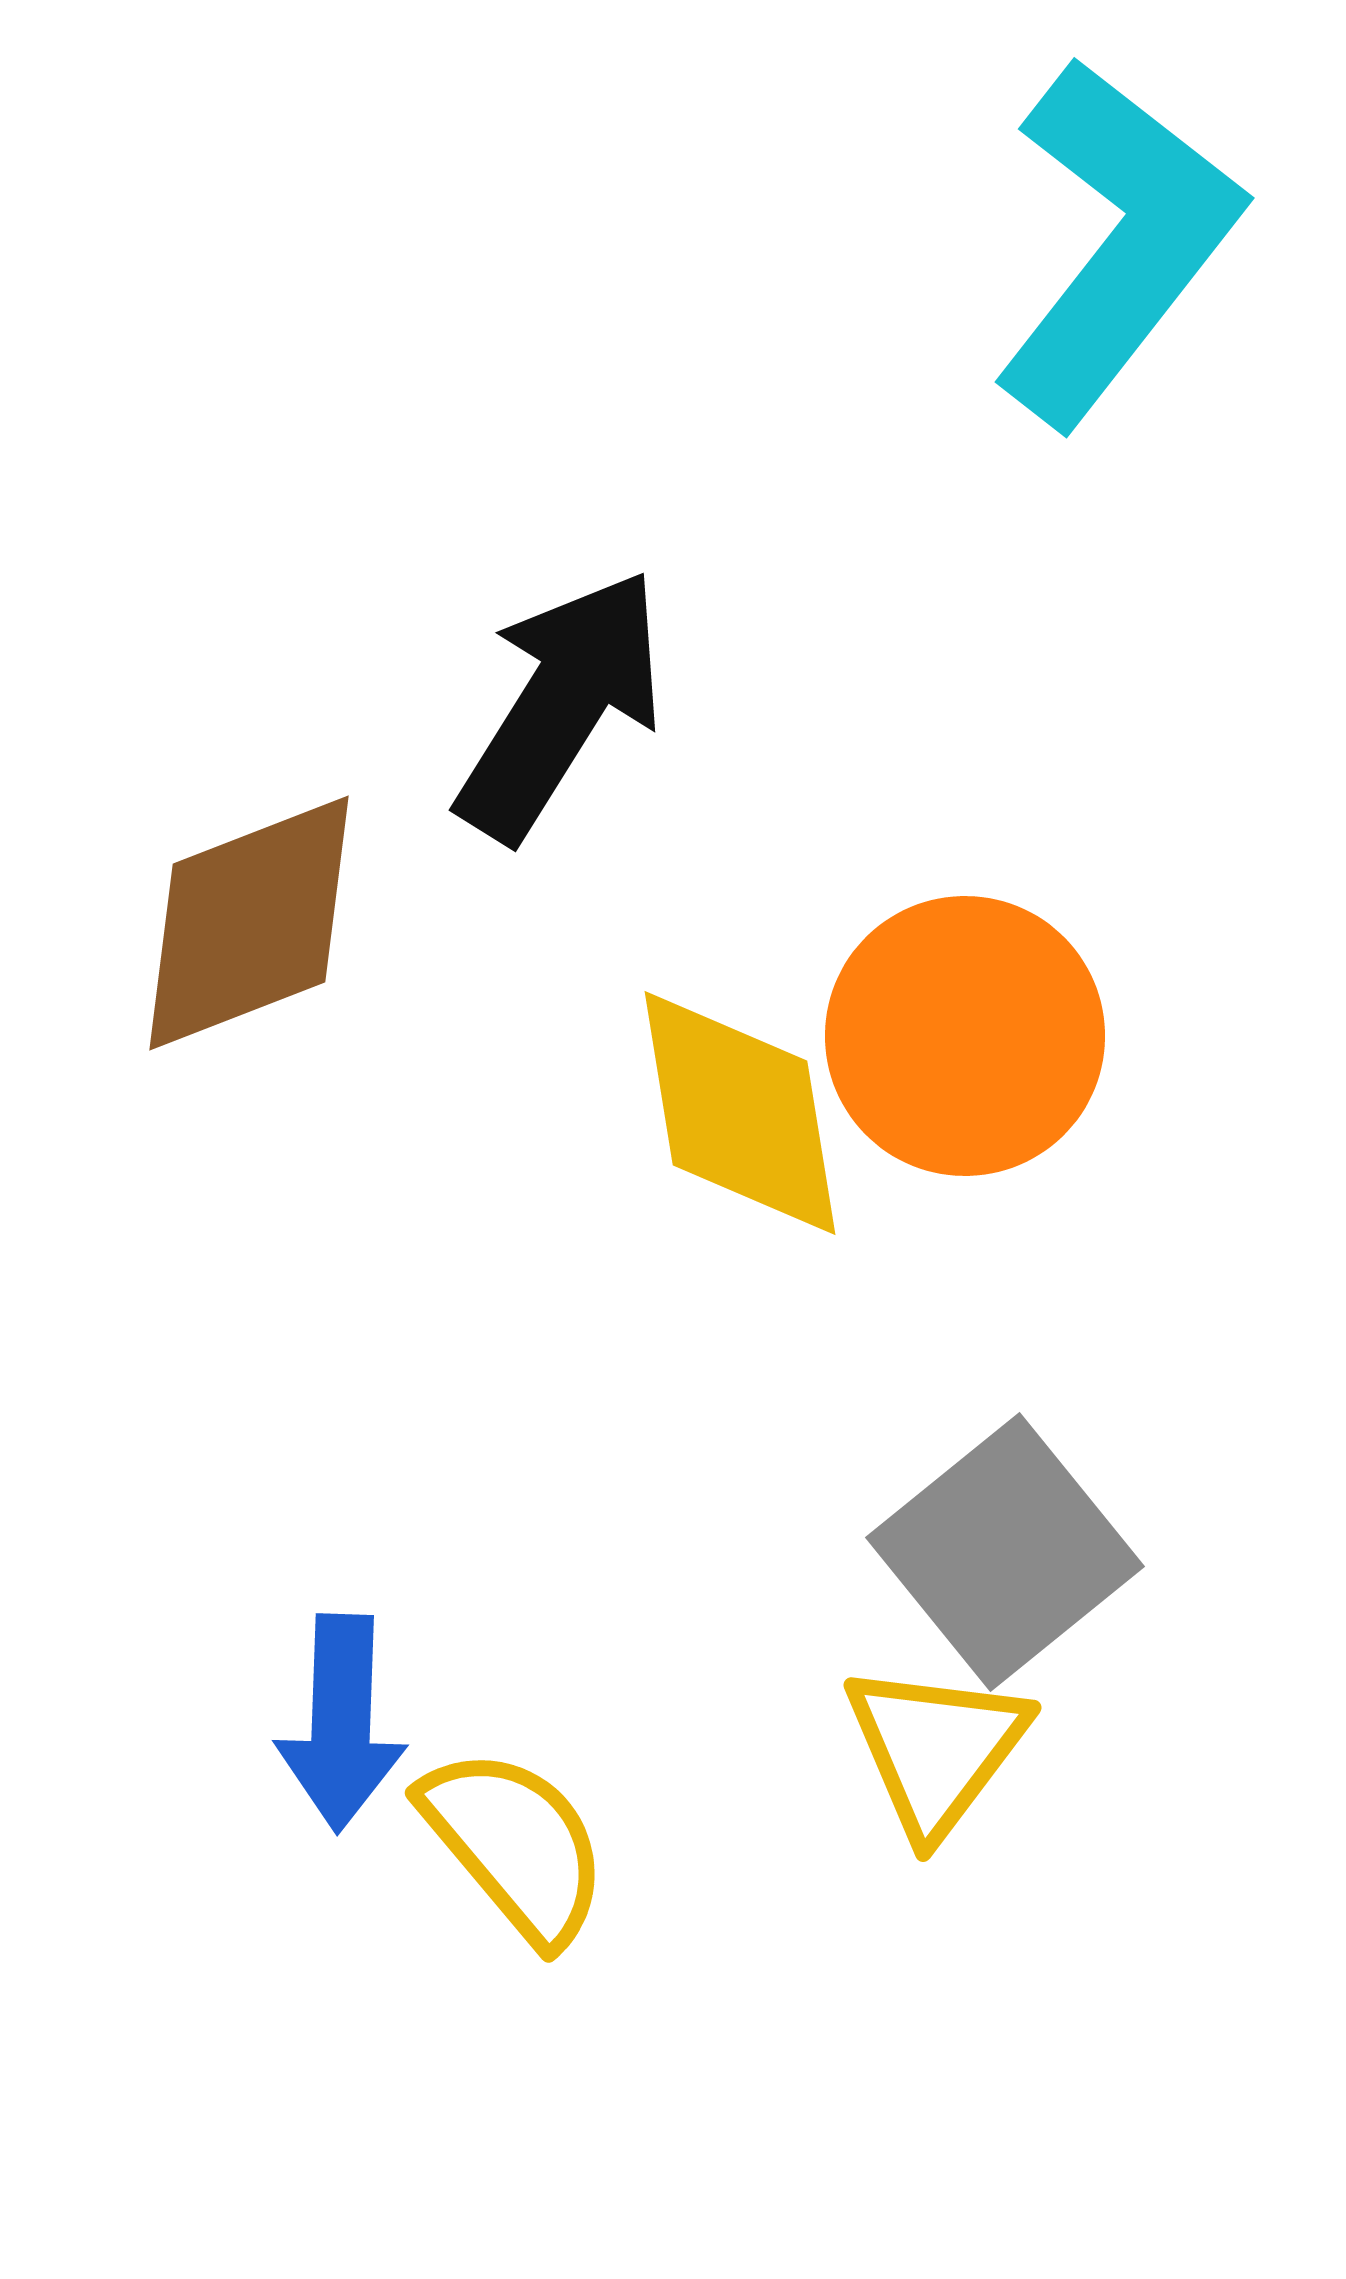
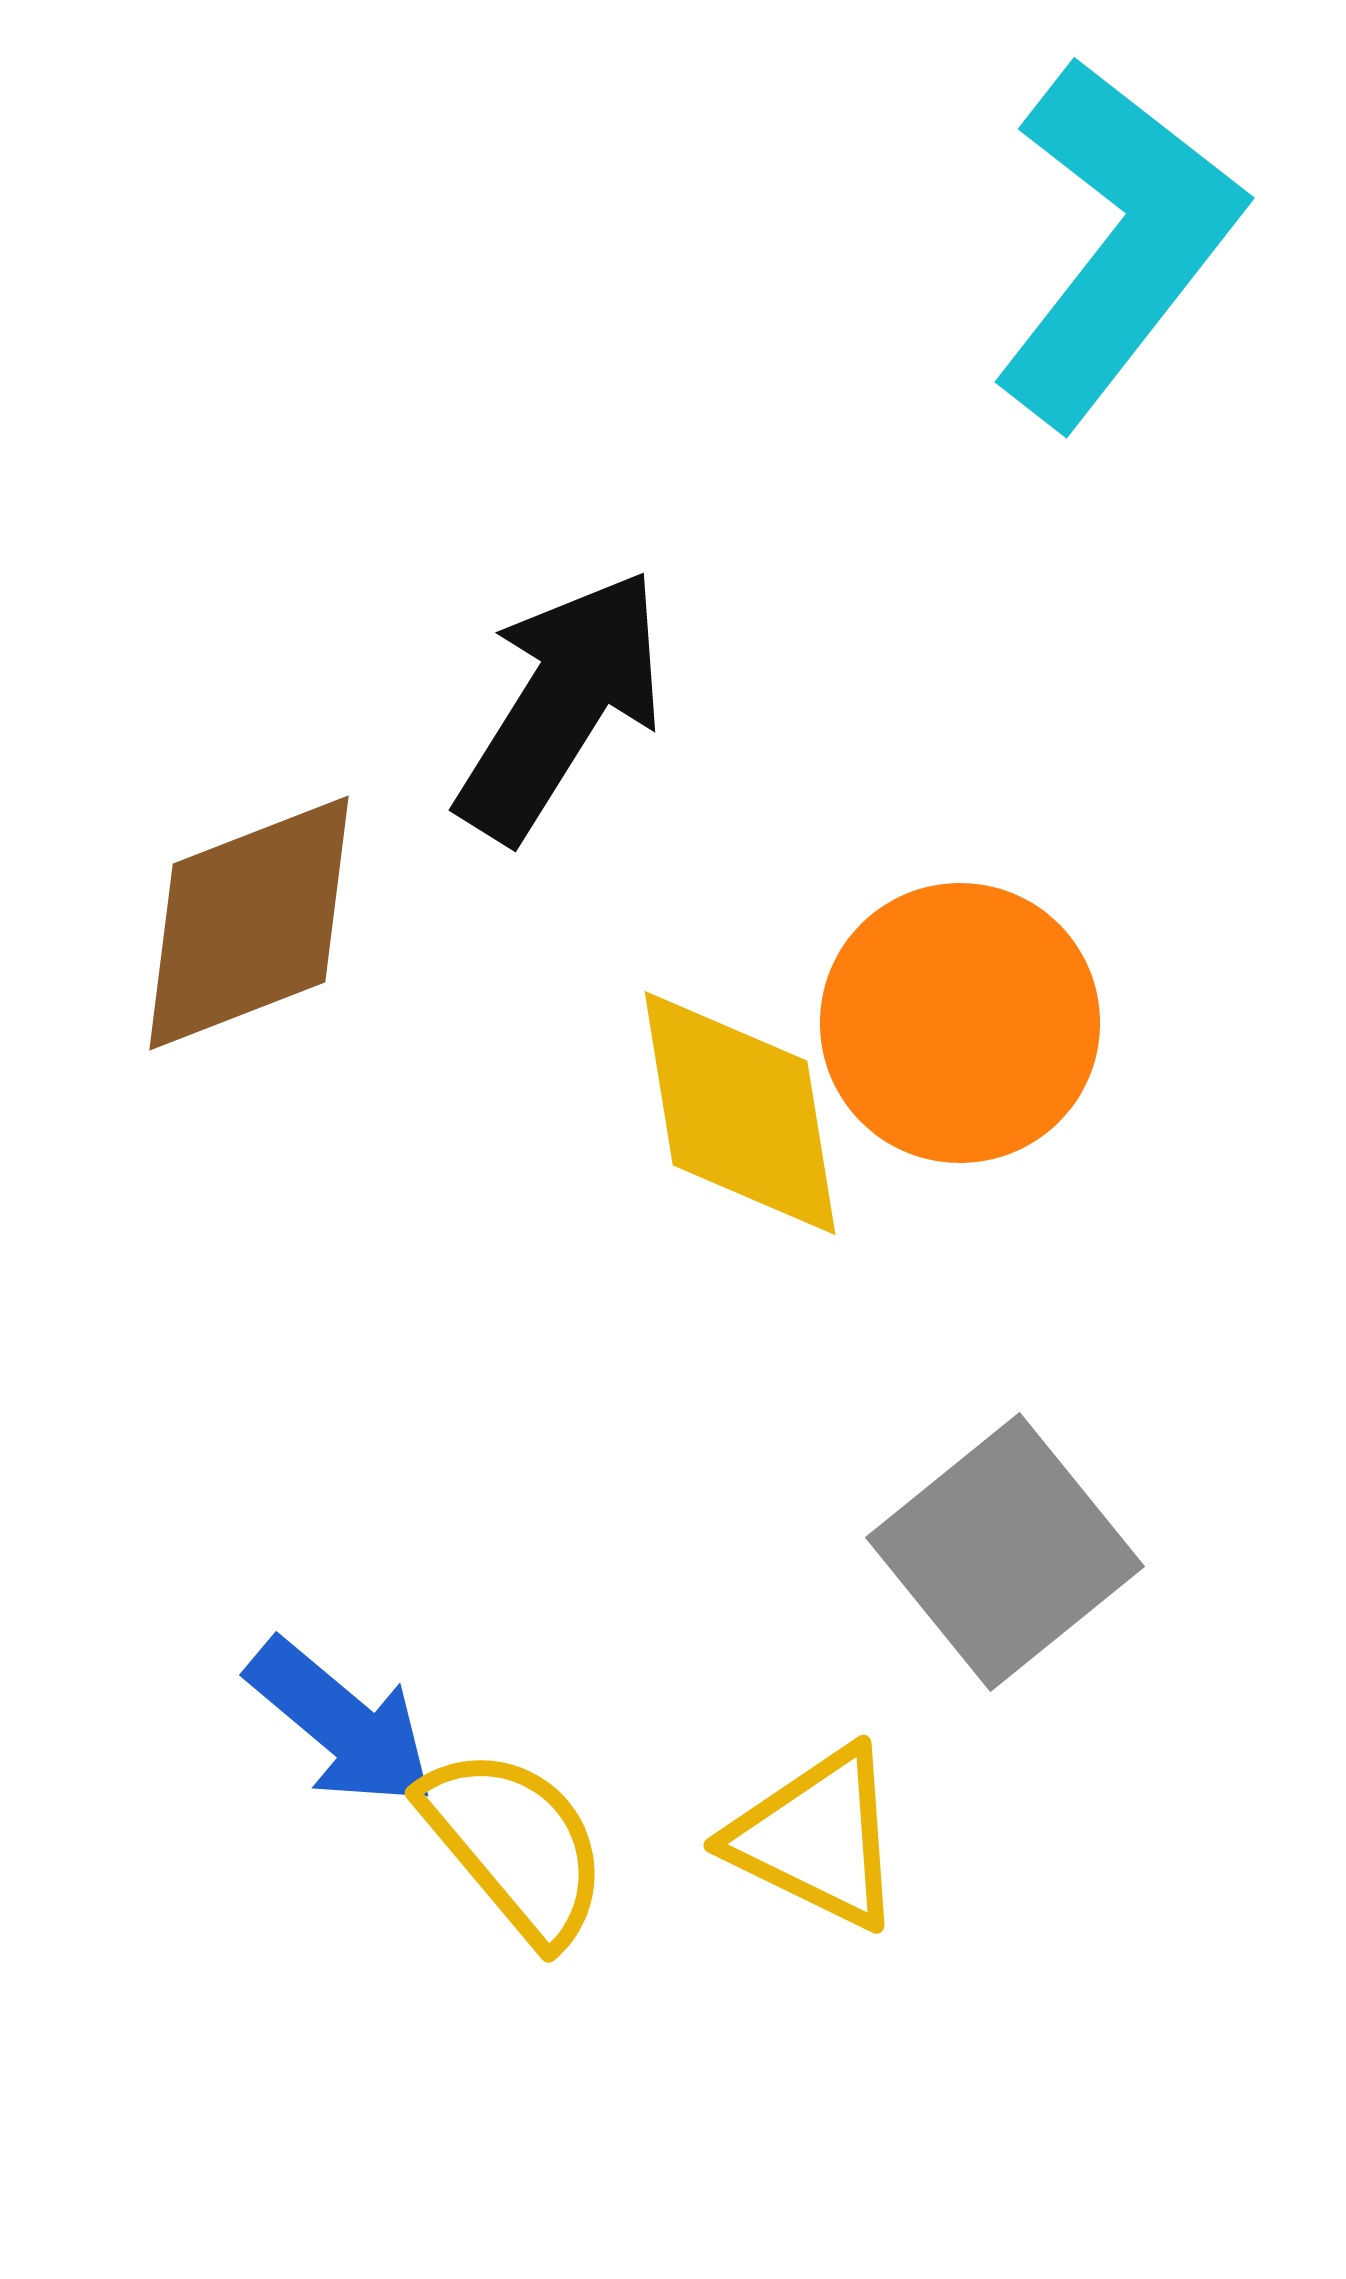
orange circle: moved 5 px left, 13 px up
blue arrow: rotated 52 degrees counterclockwise
yellow triangle: moved 119 px left, 89 px down; rotated 41 degrees counterclockwise
